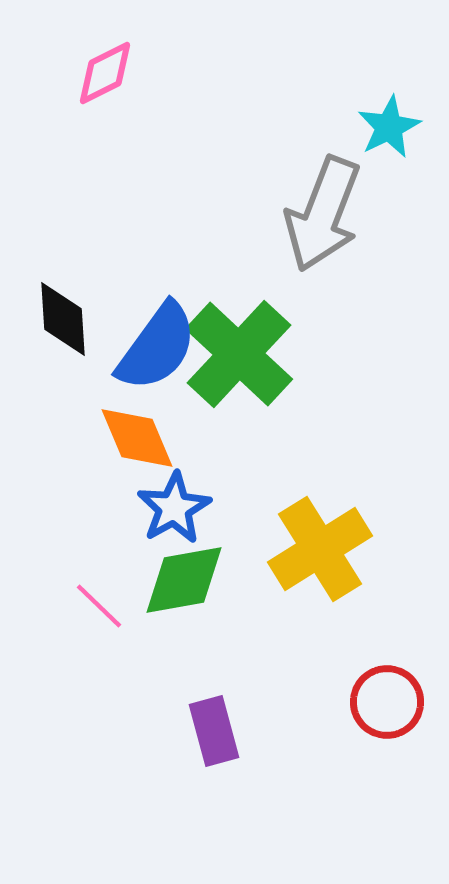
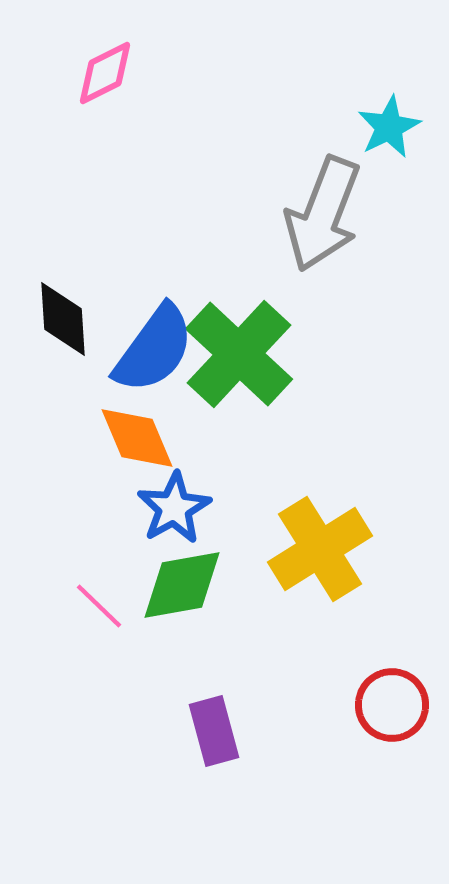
blue semicircle: moved 3 px left, 2 px down
green diamond: moved 2 px left, 5 px down
red circle: moved 5 px right, 3 px down
